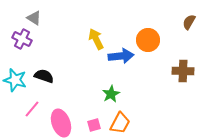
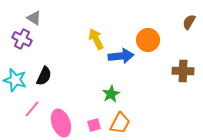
black semicircle: rotated 96 degrees clockwise
